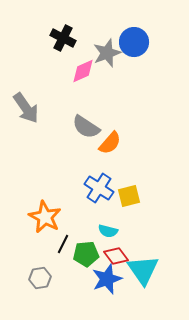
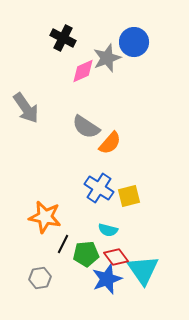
gray star: moved 5 px down
orange star: rotated 16 degrees counterclockwise
cyan semicircle: moved 1 px up
red diamond: moved 1 px down
